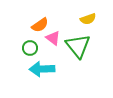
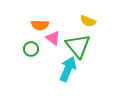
yellow semicircle: moved 2 px down; rotated 42 degrees clockwise
orange semicircle: rotated 36 degrees clockwise
green circle: moved 1 px right, 1 px down
cyan arrow: moved 26 px right; rotated 115 degrees clockwise
